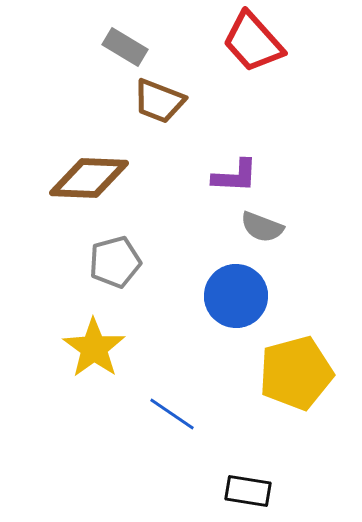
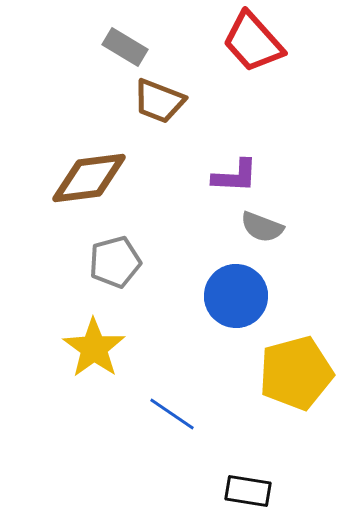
brown diamond: rotated 10 degrees counterclockwise
